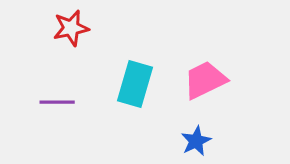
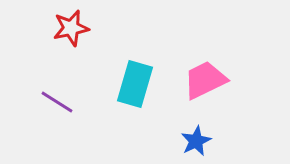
purple line: rotated 32 degrees clockwise
